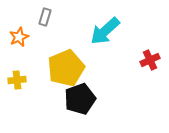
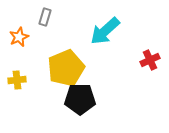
black pentagon: rotated 20 degrees clockwise
